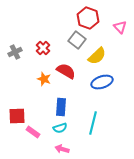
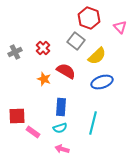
red hexagon: moved 1 px right
gray square: moved 1 px left, 1 px down
